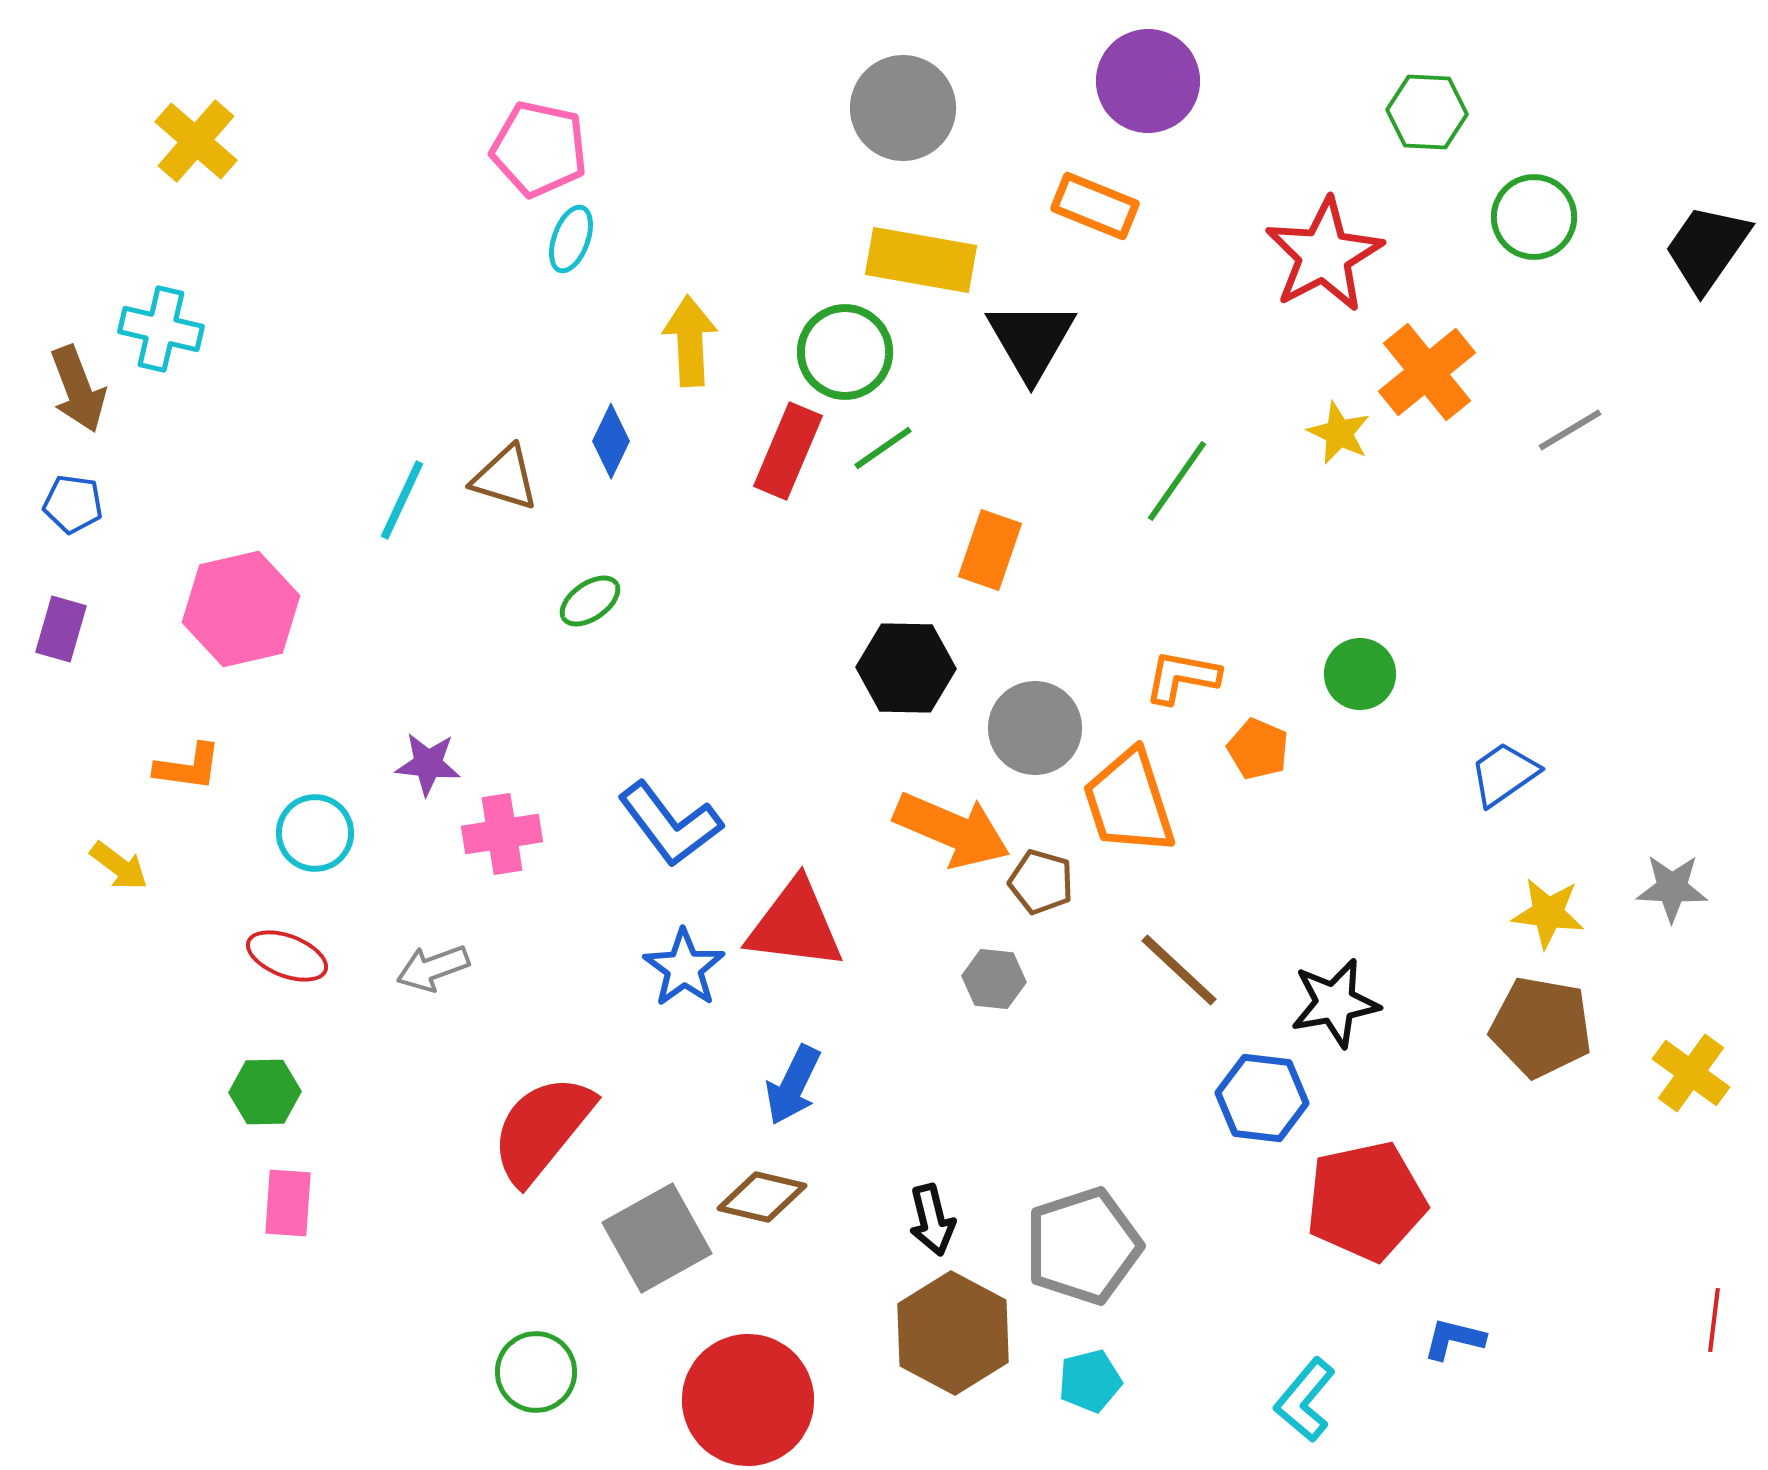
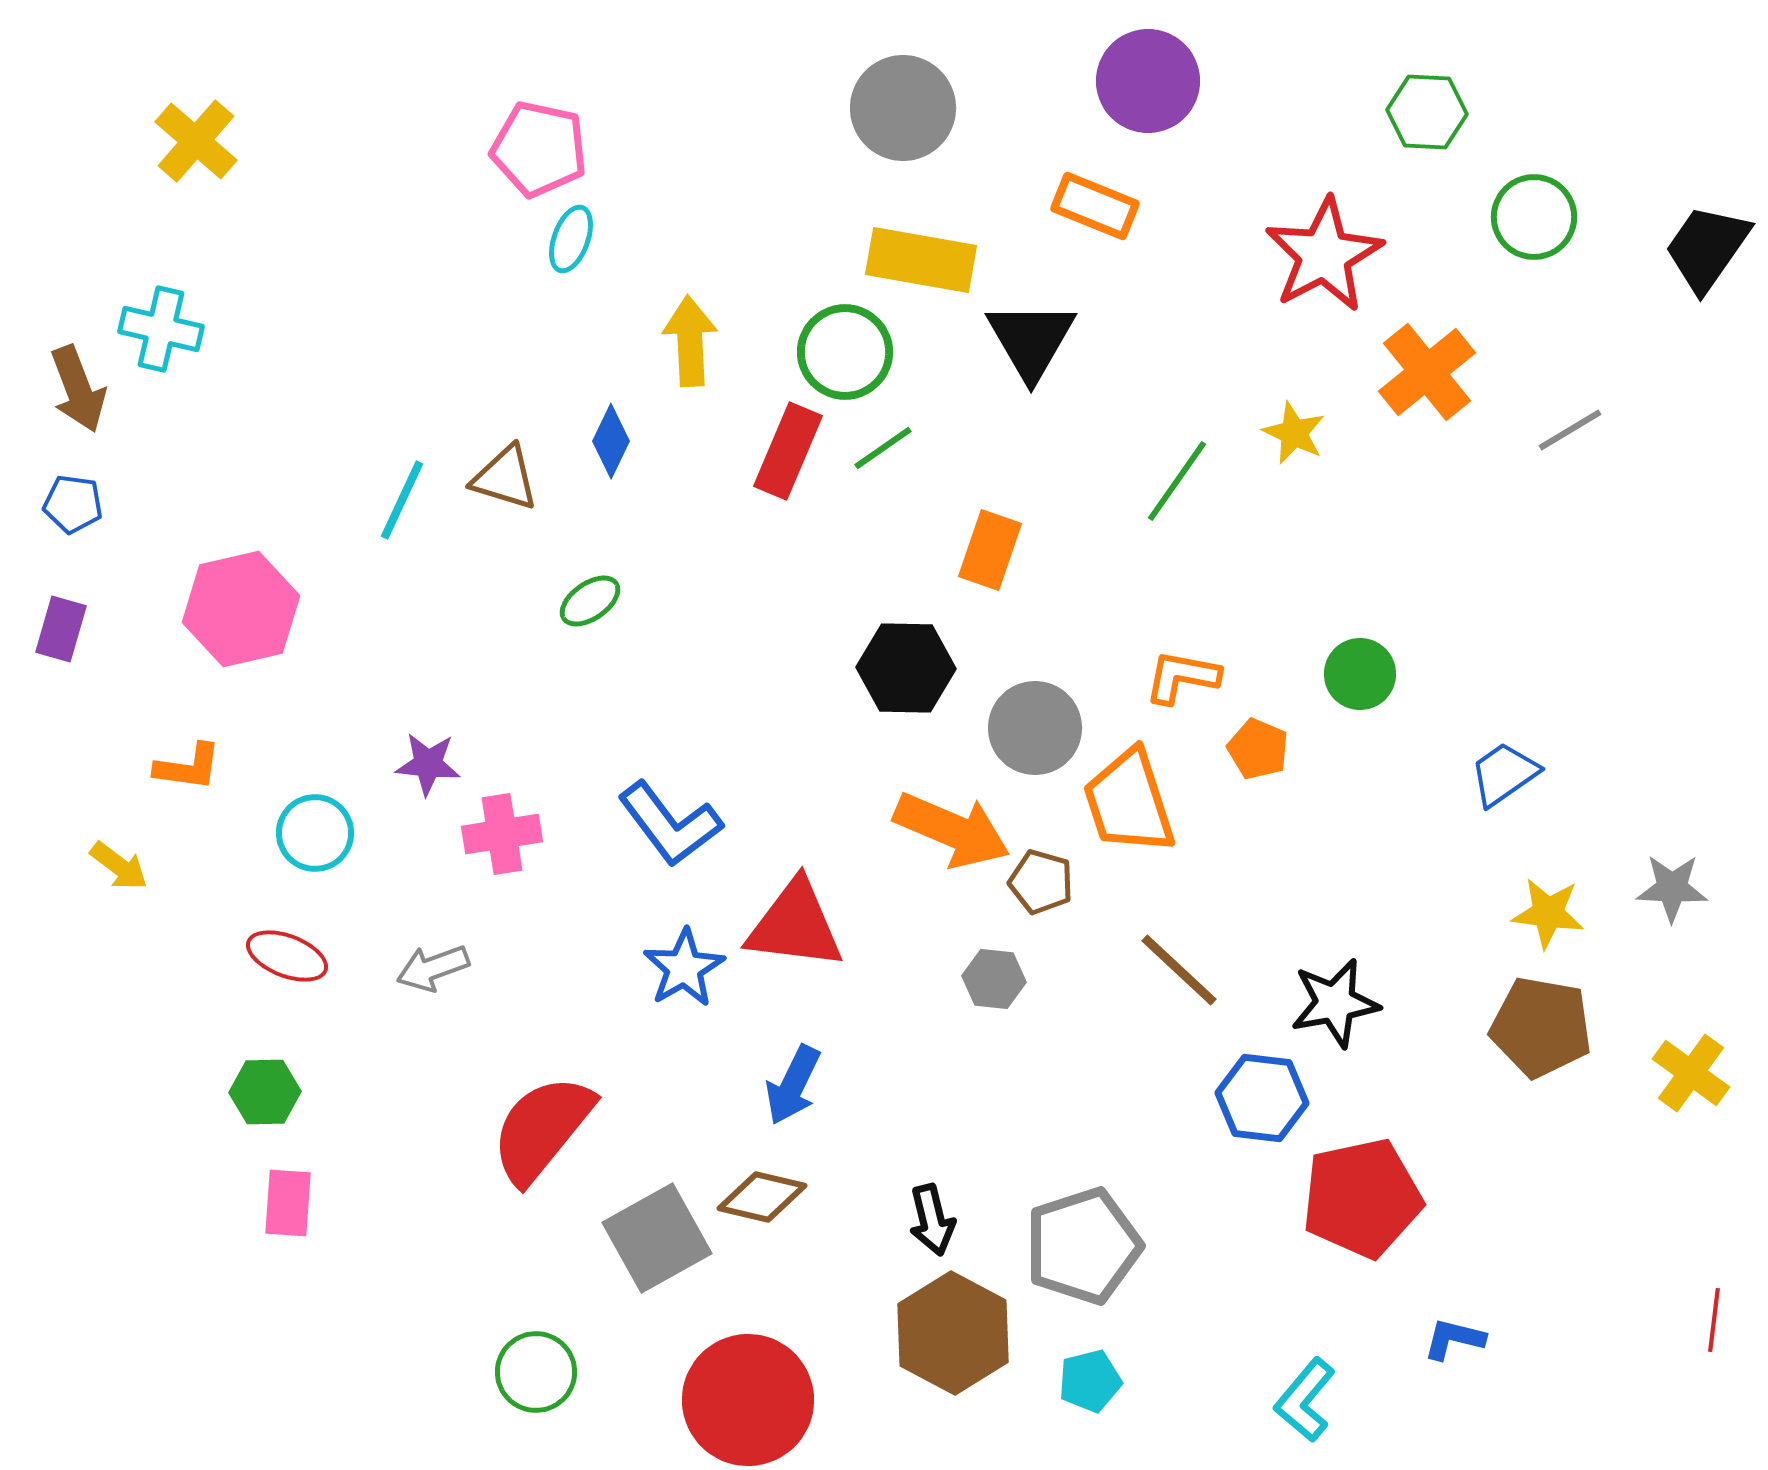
yellow star at (1339, 433): moved 45 px left
blue star at (684, 968): rotated 6 degrees clockwise
red pentagon at (1366, 1201): moved 4 px left, 3 px up
